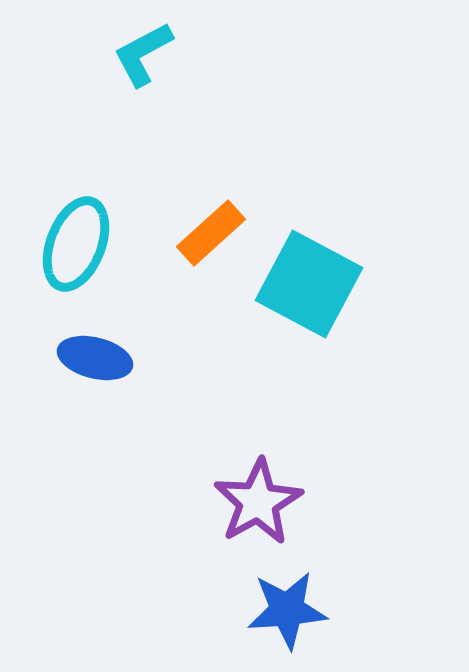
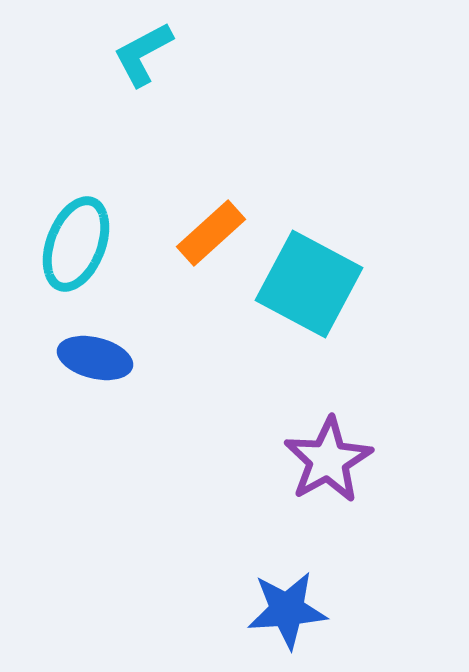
purple star: moved 70 px right, 42 px up
